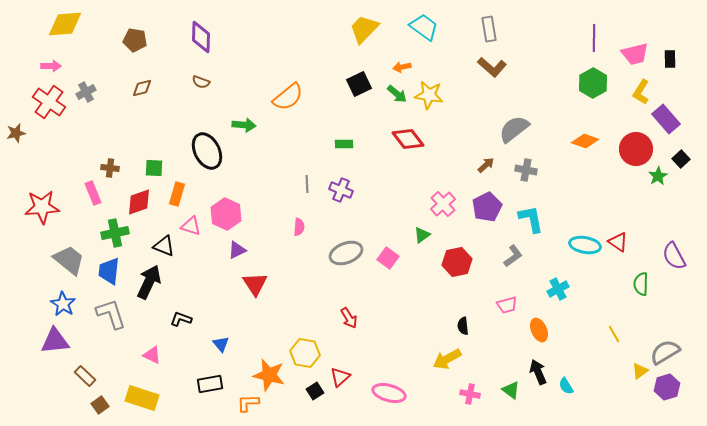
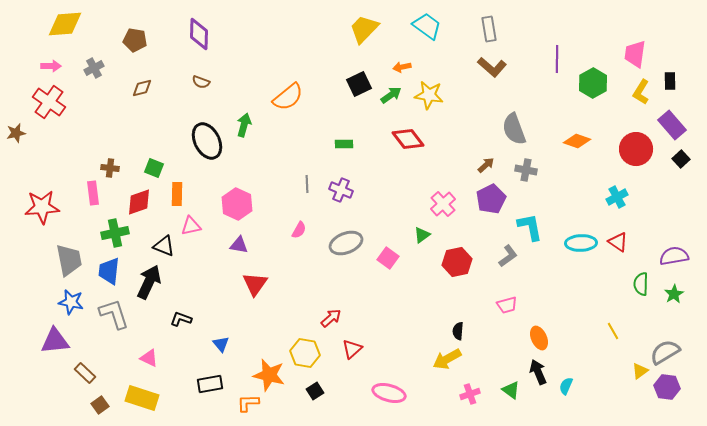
cyan trapezoid at (424, 27): moved 3 px right, 1 px up
purple diamond at (201, 37): moved 2 px left, 3 px up
purple line at (594, 38): moved 37 px left, 21 px down
pink trapezoid at (635, 54): rotated 112 degrees clockwise
black rectangle at (670, 59): moved 22 px down
gray cross at (86, 92): moved 8 px right, 24 px up
green arrow at (397, 94): moved 6 px left, 1 px down; rotated 75 degrees counterclockwise
purple rectangle at (666, 119): moved 6 px right, 6 px down
green arrow at (244, 125): rotated 80 degrees counterclockwise
gray semicircle at (514, 129): rotated 72 degrees counterclockwise
orange diamond at (585, 141): moved 8 px left
black ellipse at (207, 151): moved 10 px up
green square at (154, 168): rotated 18 degrees clockwise
green star at (658, 176): moved 16 px right, 118 px down
pink rectangle at (93, 193): rotated 15 degrees clockwise
orange rectangle at (177, 194): rotated 15 degrees counterclockwise
purple pentagon at (487, 207): moved 4 px right, 8 px up
pink hexagon at (226, 214): moved 11 px right, 10 px up
cyan L-shape at (531, 219): moved 1 px left, 8 px down
pink triangle at (191, 226): rotated 30 degrees counterclockwise
pink semicircle at (299, 227): moved 3 px down; rotated 24 degrees clockwise
cyan ellipse at (585, 245): moved 4 px left, 2 px up; rotated 12 degrees counterclockwise
purple triangle at (237, 250): moved 2 px right, 5 px up; rotated 36 degrees clockwise
gray ellipse at (346, 253): moved 10 px up
gray L-shape at (513, 256): moved 5 px left
purple semicircle at (674, 256): rotated 108 degrees clockwise
gray trapezoid at (69, 260): rotated 40 degrees clockwise
red triangle at (255, 284): rotated 8 degrees clockwise
cyan cross at (558, 289): moved 59 px right, 92 px up
blue star at (63, 304): moved 8 px right, 2 px up; rotated 20 degrees counterclockwise
gray L-shape at (111, 314): moved 3 px right
red arrow at (349, 318): moved 18 px left; rotated 100 degrees counterclockwise
black semicircle at (463, 326): moved 5 px left, 5 px down; rotated 12 degrees clockwise
orange ellipse at (539, 330): moved 8 px down
yellow line at (614, 334): moved 1 px left, 3 px up
pink triangle at (152, 355): moved 3 px left, 3 px down
brown rectangle at (85, 376): moved 3 px up
red triangle at (340, 377): moved 12 px right, 28 px up
cyan semicircle at (566, 386): rotated 54 degrees clockwise
purple hexagon at (667, 387): rotated 25 degrees clockwise
pink cross at (470, 394): rotated 30 degrees counterclockwise
